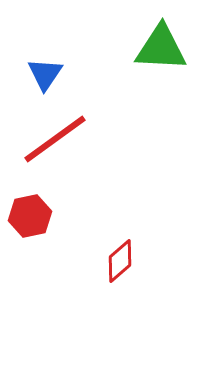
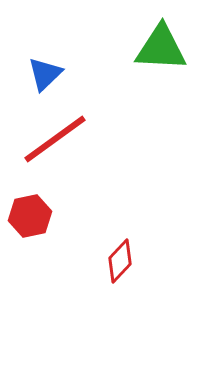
blue triangle: rotated 12 degrees clockwise
red diamond: rotated 6 degrees counterclockwise
